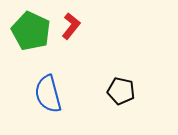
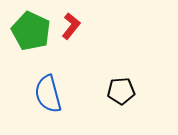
black pentagon: rotated 16 degrees counterclockwise
